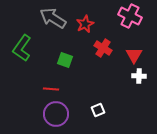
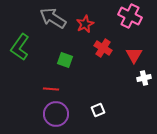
green L-shape: moved 2 px left, 1 px up
white cross: moved 5 px right, 2 px down; rotated 16 degrees counterclockwise
